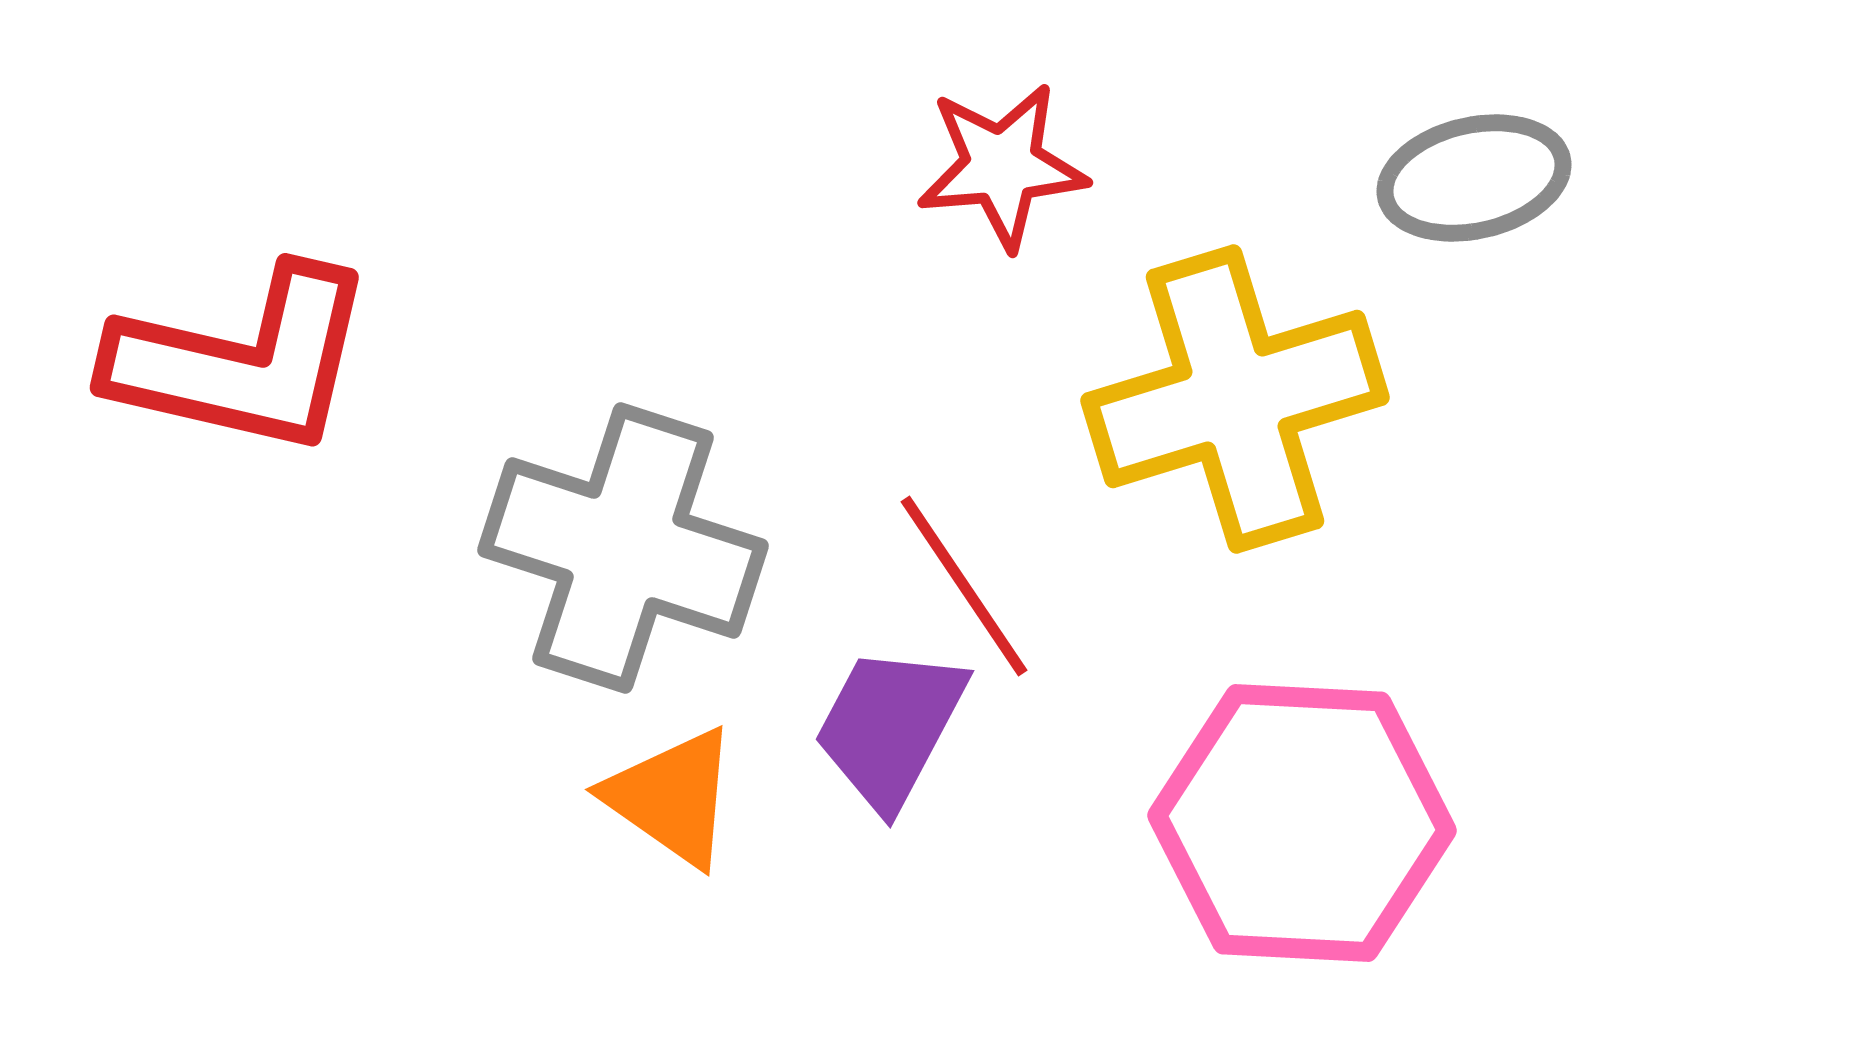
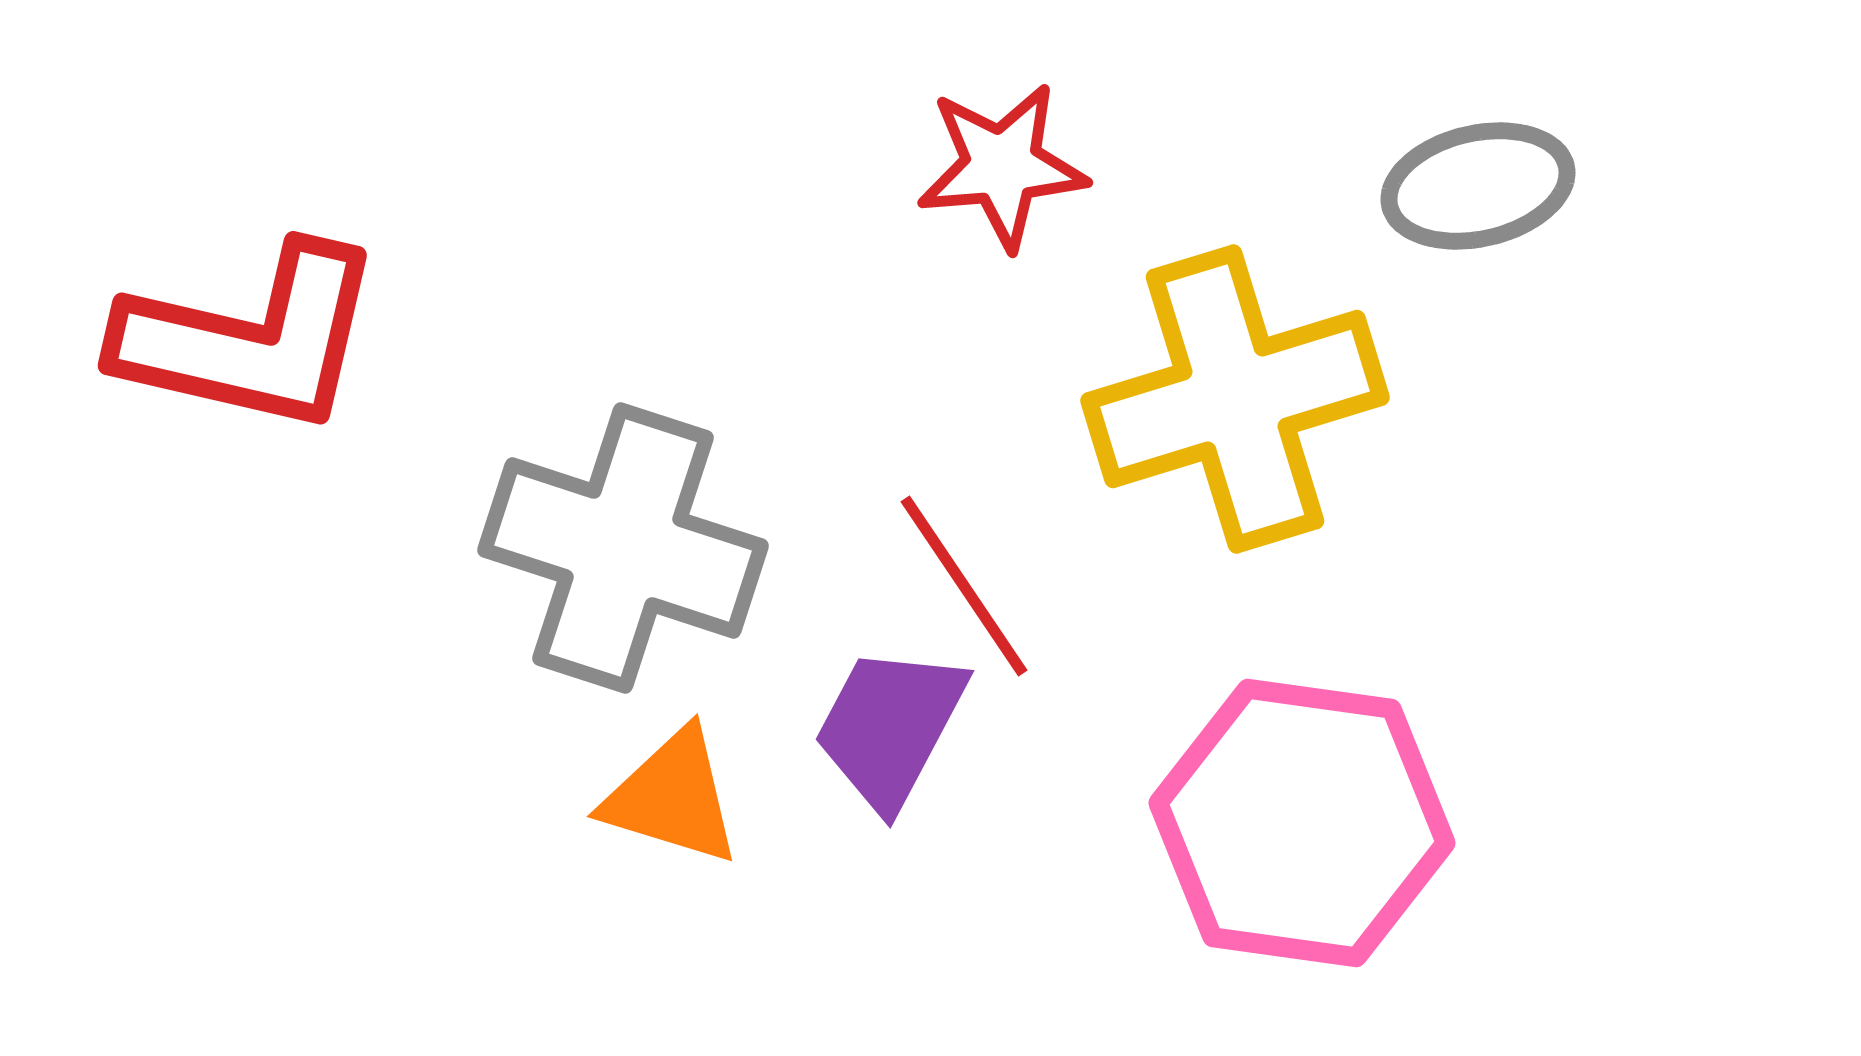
gray ellipse: moved 4 px right, 8 px down
red L-shape: moved 8 px right, 22 px up
orange triangle: rotated 18 degrees counterclockwise
pink hexagon: rotated 5 degrees clockwise
